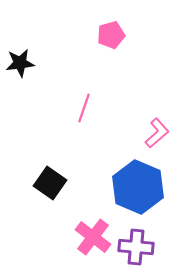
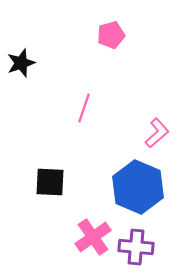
black star: moved 1 px right; rotated 12 degrees counterclockwise
black square: moved 1 px up; rotated 32 degrees counterclockwise
pink cross: rotated 18 degrees clockwise
